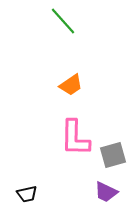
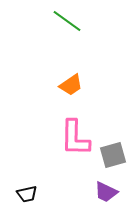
green line: moved 4 px right; rotated 12 degrees counterclockwise
